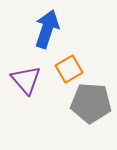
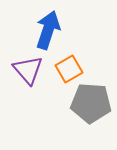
blue arrow: moved 1 px right, 1 px down
purple triangle: moved 2 px right, 10 px up
